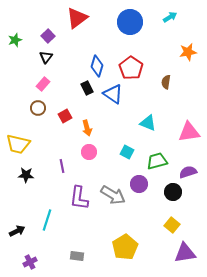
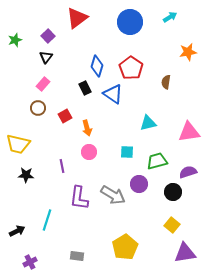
black rectangle: moved 2 px left
cyan triangle: rotated 36 degrees counterclockwise
cyan square: rotated 24 degrees counterclockwise
